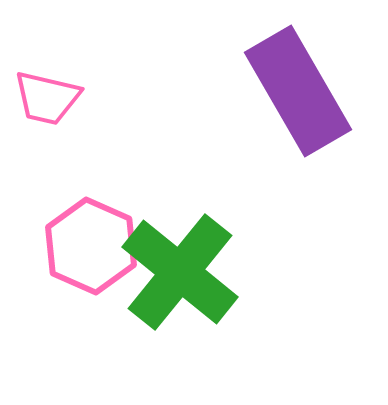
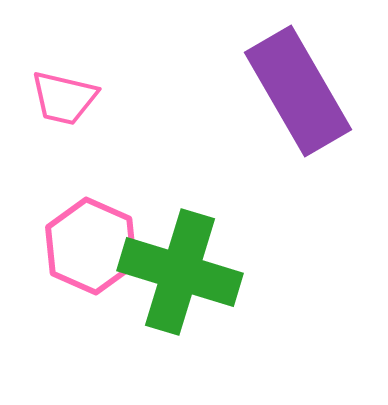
pink trapezoid: moved 17 px right
green cross: rotated 22 degrees counterclockwise
